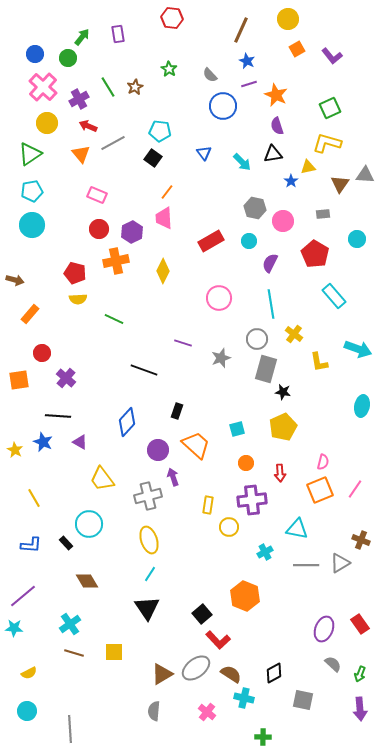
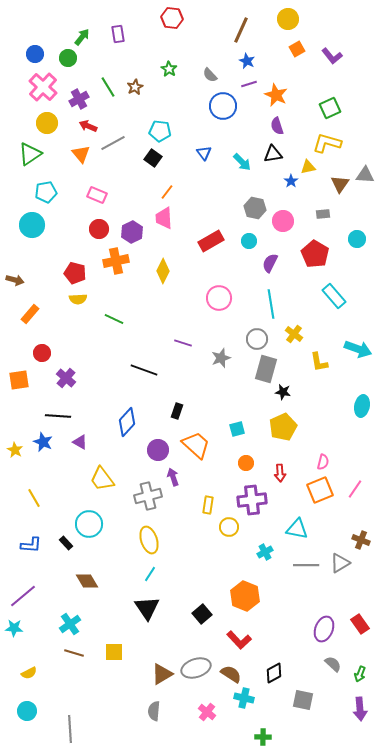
cyan pentagon at (32, 191): moved 14 px right, 1 px down
red L-shape at (218, 640): moved 21 px right
gray ellipse at (196, 668): rotated 20 degrees clockwise
